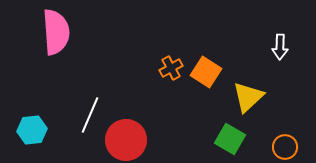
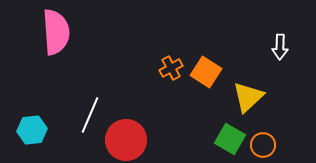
orange circle: moved 22 px left, 2 px up
